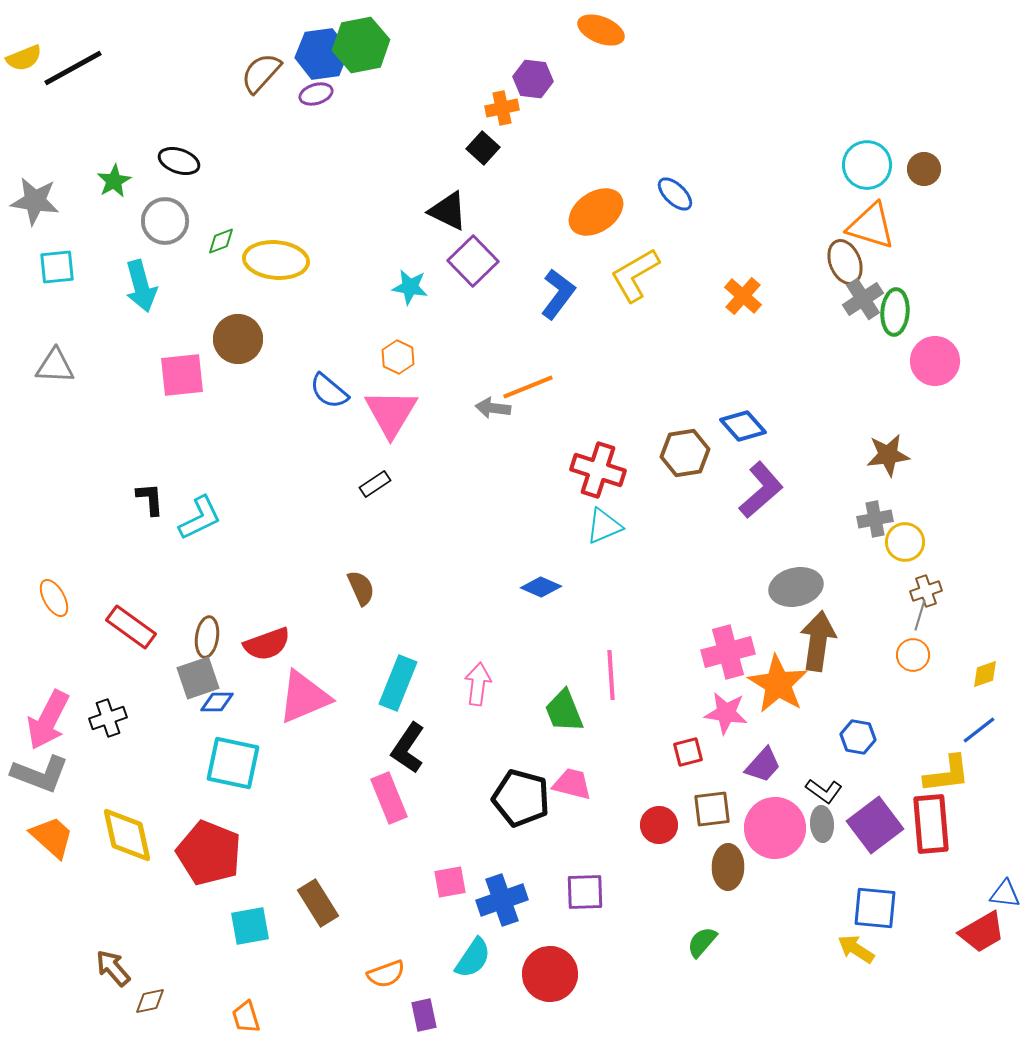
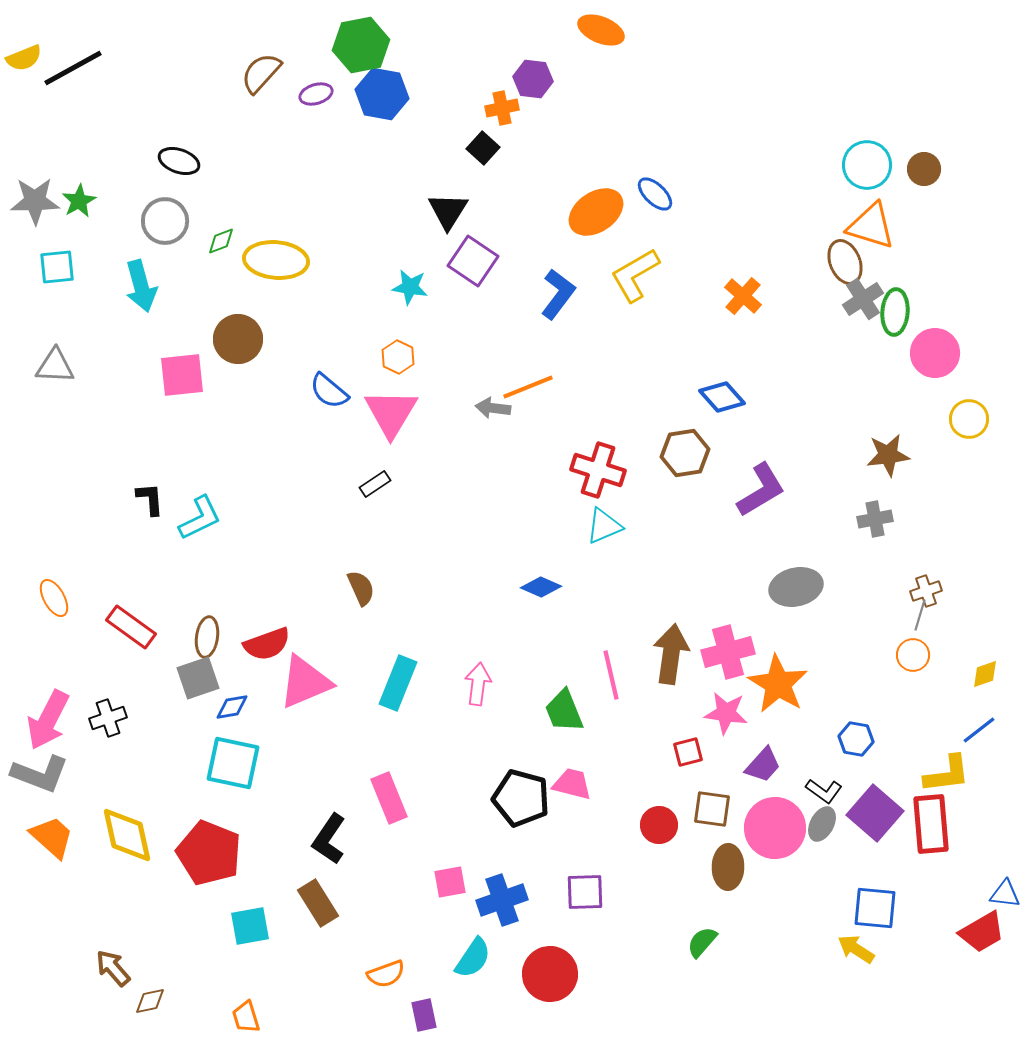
blue hexagon at (322, 54): moved 60 px right, 40 px down; rotated 18 degrees clockwise
green star at (114, 181): moved 35 px left, 20 px down
blue ellipse at (675, 194): moved 20 px left
gray star at (35, 201): rotated 9 degrees counterclockwise
black triangle at (448, 211): rotated 36 degrees clockwise
purple square at (473, 261): rotated 12 degrees counterclockwise
pink circle at (935, 361): moved 8 px up
blue diamond at (743, 426): moved 21 px left, 29 px up
purple L-shape at (761, 490): rotated 10 degrees clockwise
yellow circle at (905, 542): moved 64 px right, 123 px up
brown arrow at (818, 641): moved 147 px left, 13 px down
pink line at (611, 675): rotated 9 degrees counterclockwise
pink triangle at (304, 697): moved 1 px right, 15 px up
blue diamond at (217, 702): moved 15 px right, 5 px down; rotated 8 degrees counterclockwise
blue hexagon at (858, 737): moved 2 px left, 2 px down
black L-shape at (408, 748): moved 79 px left, 91 px down
brown square at (712, 809): rotated 15 degrees clockwise
gray ellipse at (822, 824): rotated 32 degrees clockwise
purple square at (875, 825): moved 12 px up; rotated 12 degrees counterclockwise
